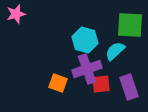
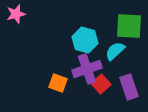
green square: moved 1 px left, 1 px down
red square: rotated 36 degrees counterclockwise
